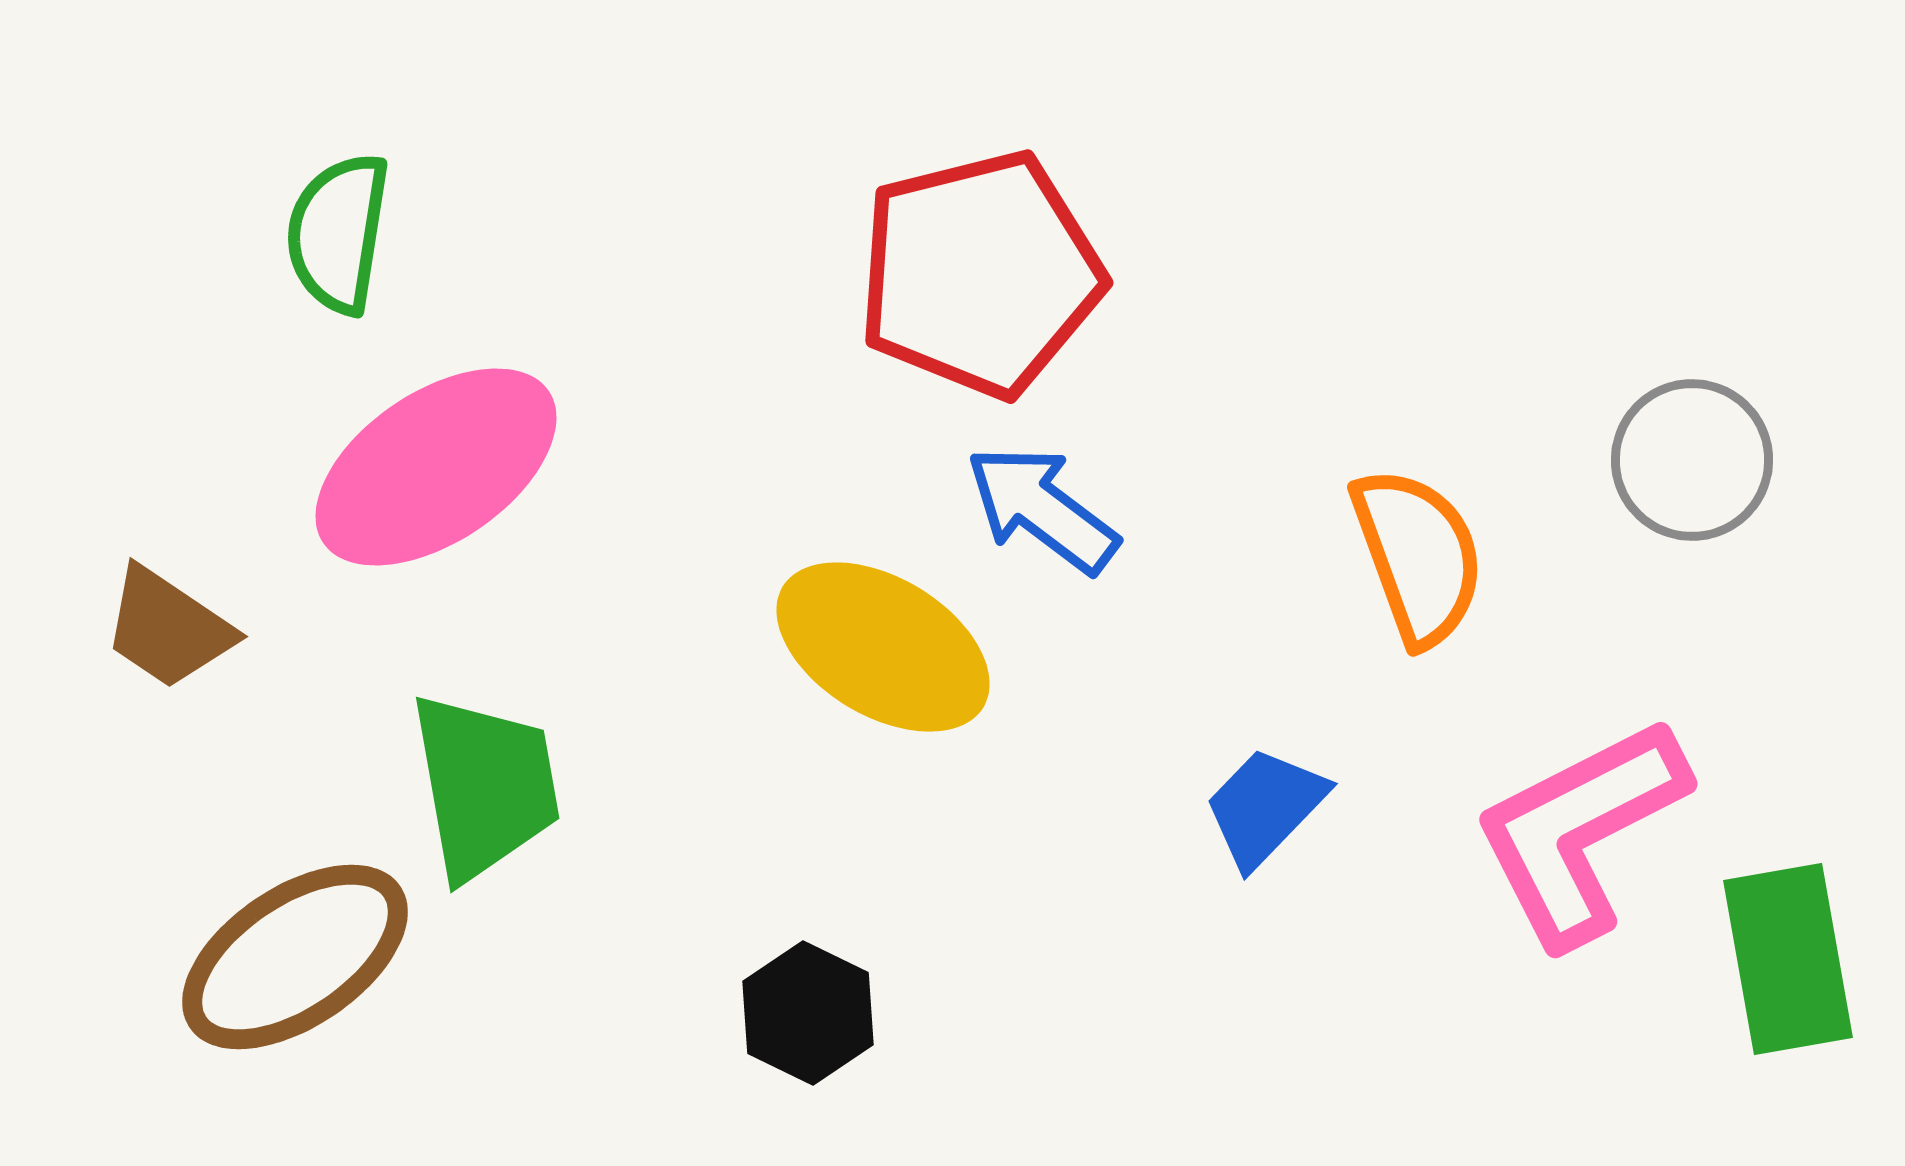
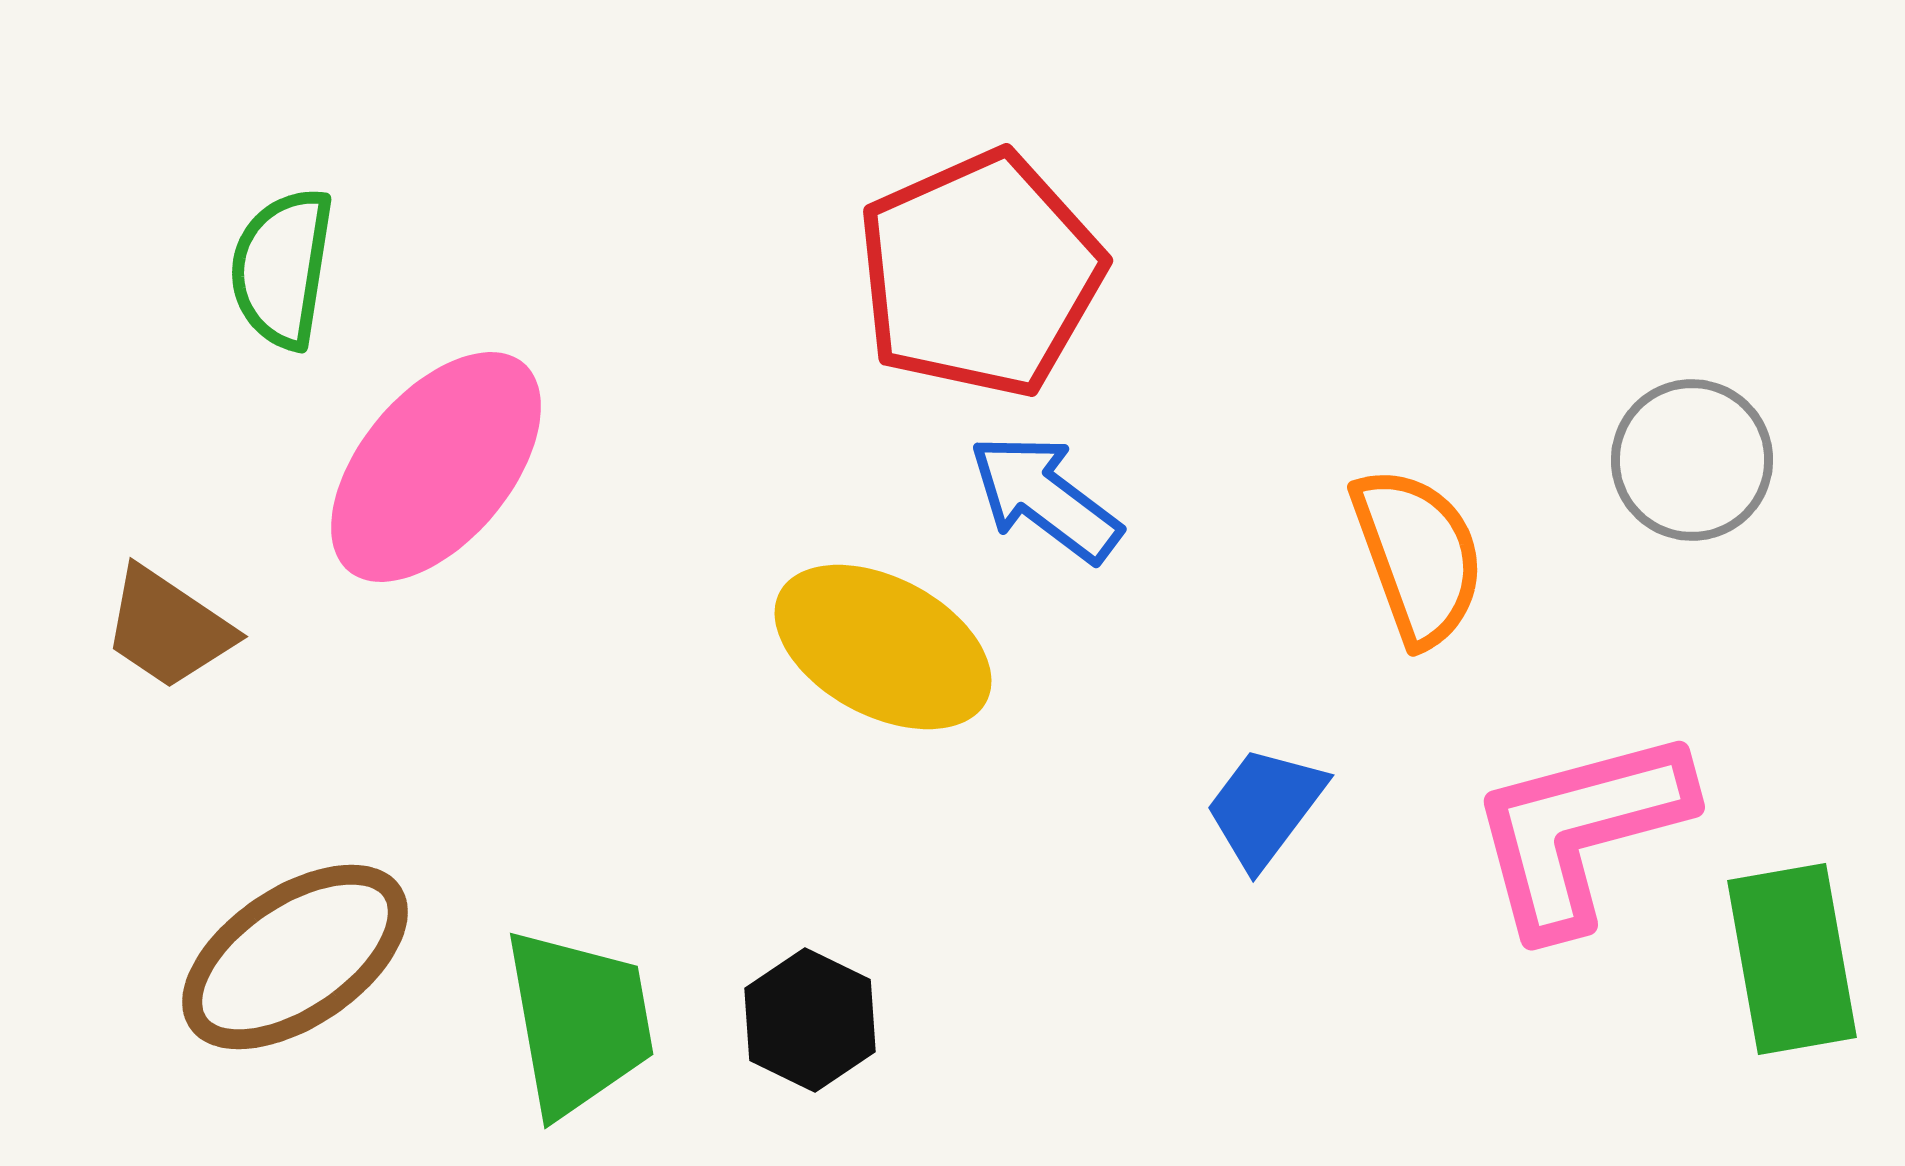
green semicircle: moved 56 px left, 35 px down
red pentagon: rotated 10 degrees counterclockwise
pink ellipse: rotated 16 degrees counterclockwise
blue arrow: moved 3 px right, 11 px up
yellow ellipse: rotated 3 degrees counterclockwise
green trapezoid: moved 94 px right, 236 px down
blue trapezoid: rotated 7 degrees counterclockwise
pink L-shape: rotated 12 degrees clockwise
green rectangle: moved 4 px right
black hexagon: moved 2 px right, 7 px down
